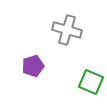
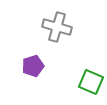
gray cross: moved 10 px left, 3 px up
